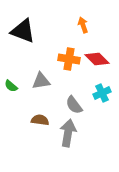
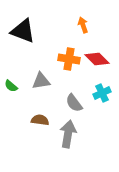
gray semicircle: moved 2 px up
gray arrow: moved 1 px down
